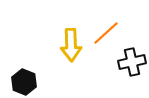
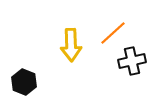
orange line: moved 7 px right
black cross: moved 1 px up
